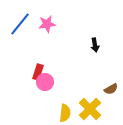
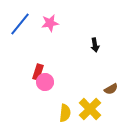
pink star: moved 3 px right, 1 px up
